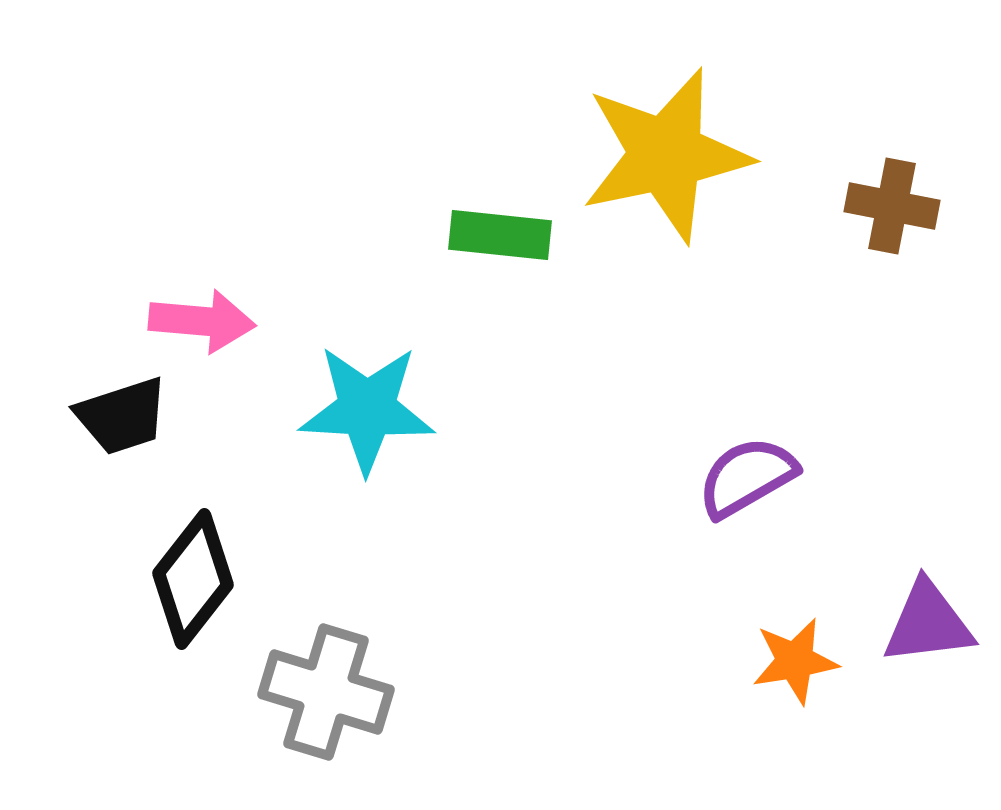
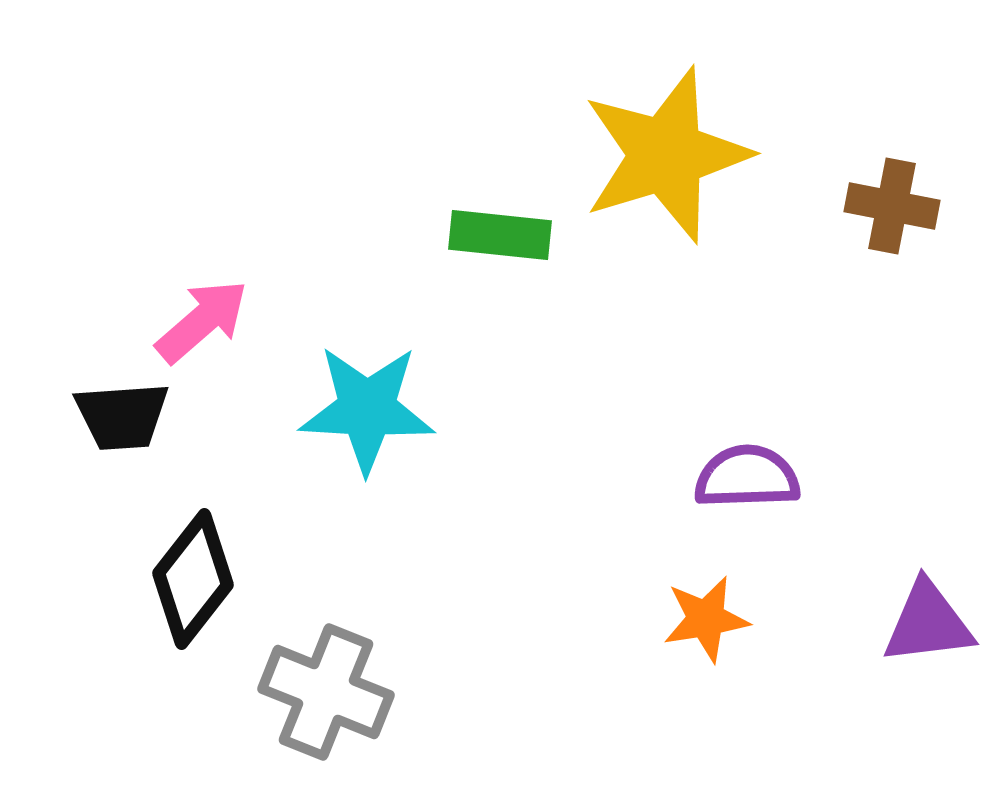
yellow star: rotated 5 degrees counterclockwise
pink arrow: rotated 46 degrees counterclockwise
black trapezoid: rotated 14 degrees clockwise
purple semicircle: rotated 28 degrees clockwise
orange star: moved 89 px left, 42 px up
gray cross: rotated 5 degrees clockwise
